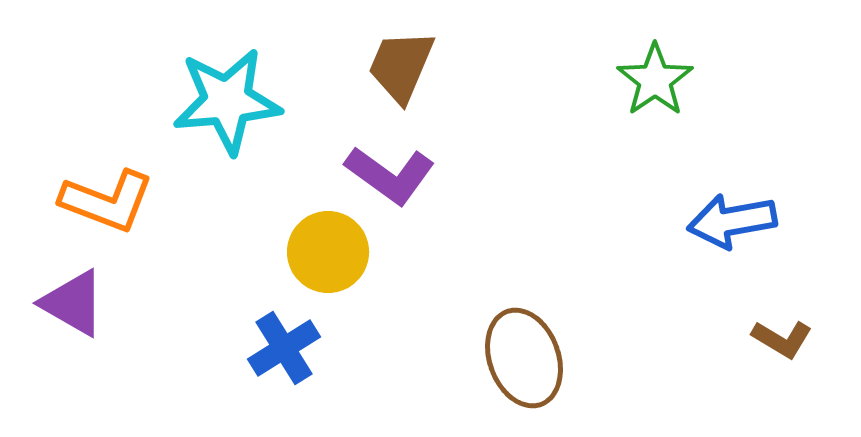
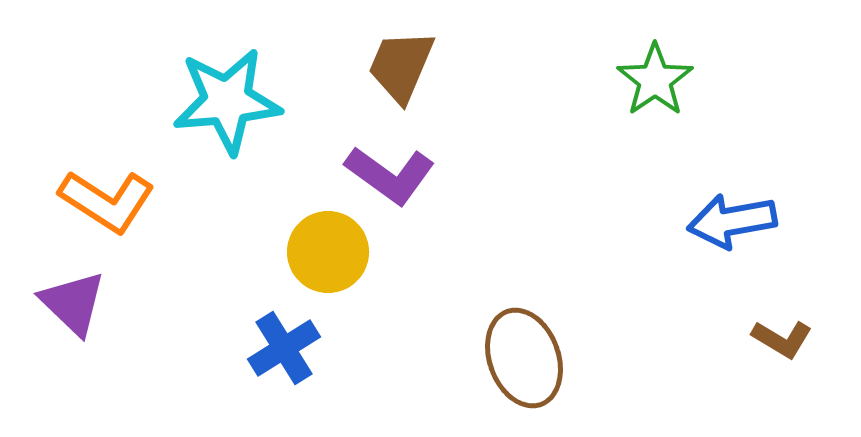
orange L-shape: rotated 12 degrees clockwise
purple triangle: rotated 14 degrees clockwise
